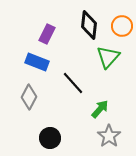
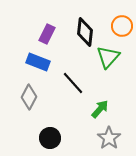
black diamond: moved 4 px left, 7 px down
blue rectangle: moved 1 px right
gray star: moved 2 px down
